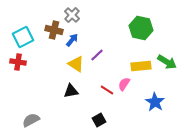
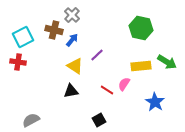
yellow triangle: moved 1 px left, 2 px down
